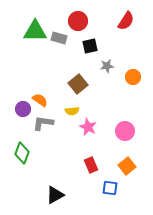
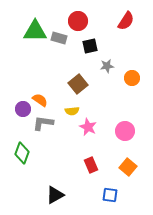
orange circle: moved 1 px left, 1 px down
orange square: moved 1 px right, 1 px down; rotated 12 degrees counterclockwise
blue square: moved 7 px down
